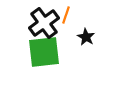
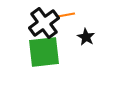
orange line: rotated 60 degrees clockwise
